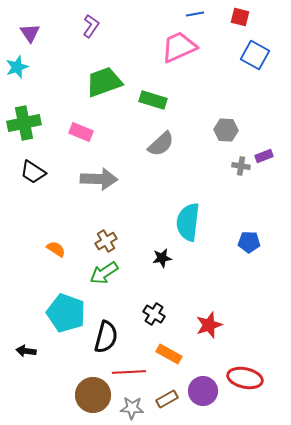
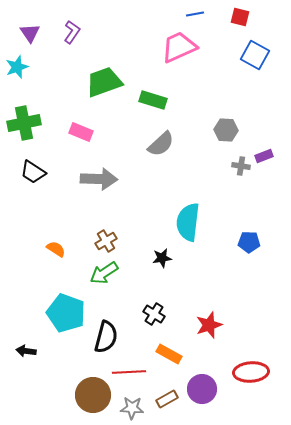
purple L-shape: moved 19 px left, 6 px down
red ellipse: moved 6 px right, 6 px up; rotated 16 degrees counterclockwise
purple circle: moved 1 px left, 2 px up
